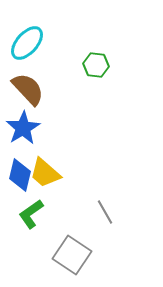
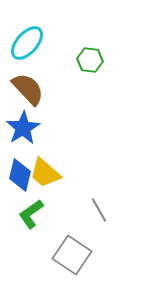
green hexagon: moved 6 px left, 5 px up
gray line: moved 6 px left, 2 px up
